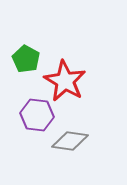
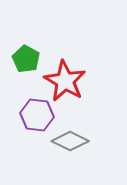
gray diamond: rotated 18 degrees clockwise
